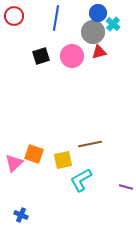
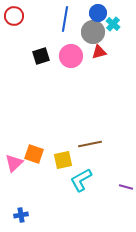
blue line: moved 9 px right, 1 px down
pink circle: moved 1 px left
blue cross: rotated 32 degrees counterclockwise
